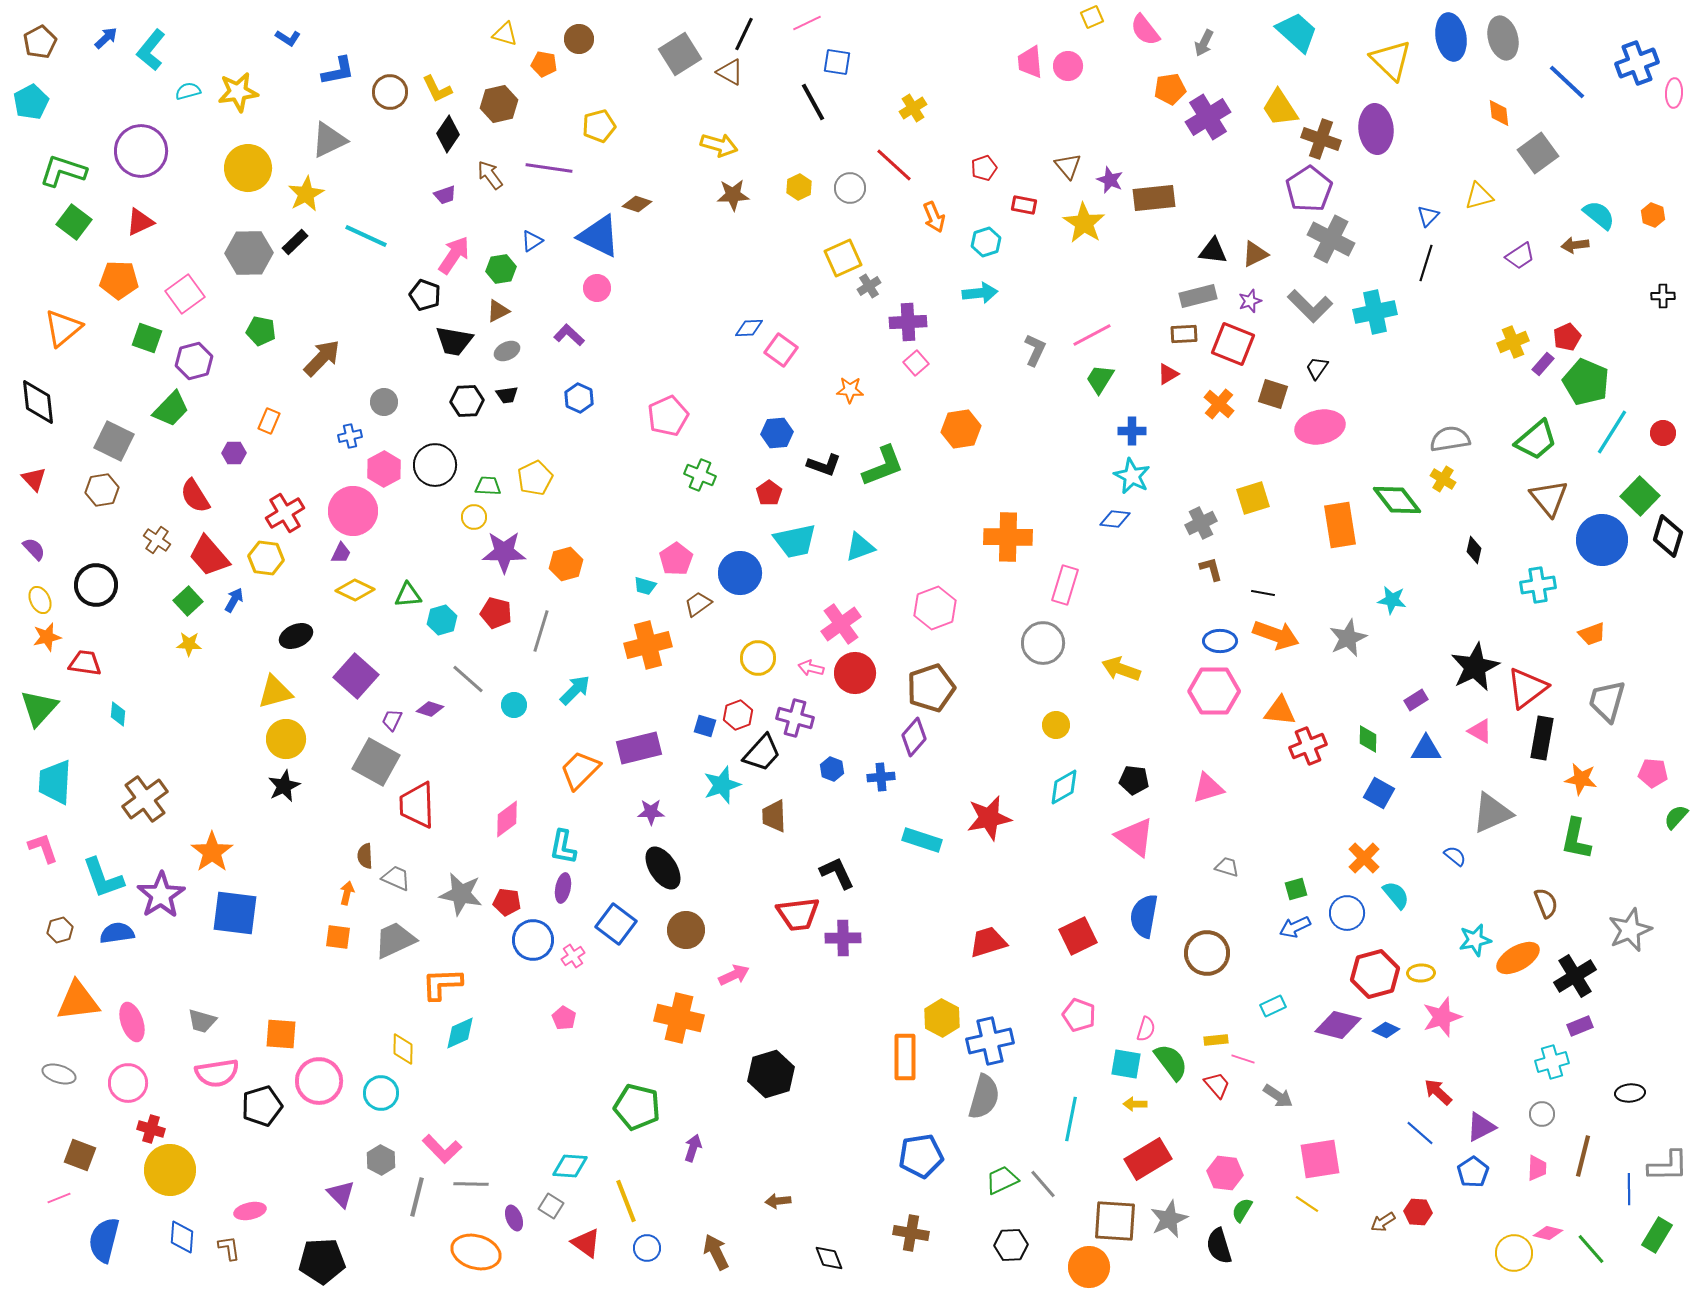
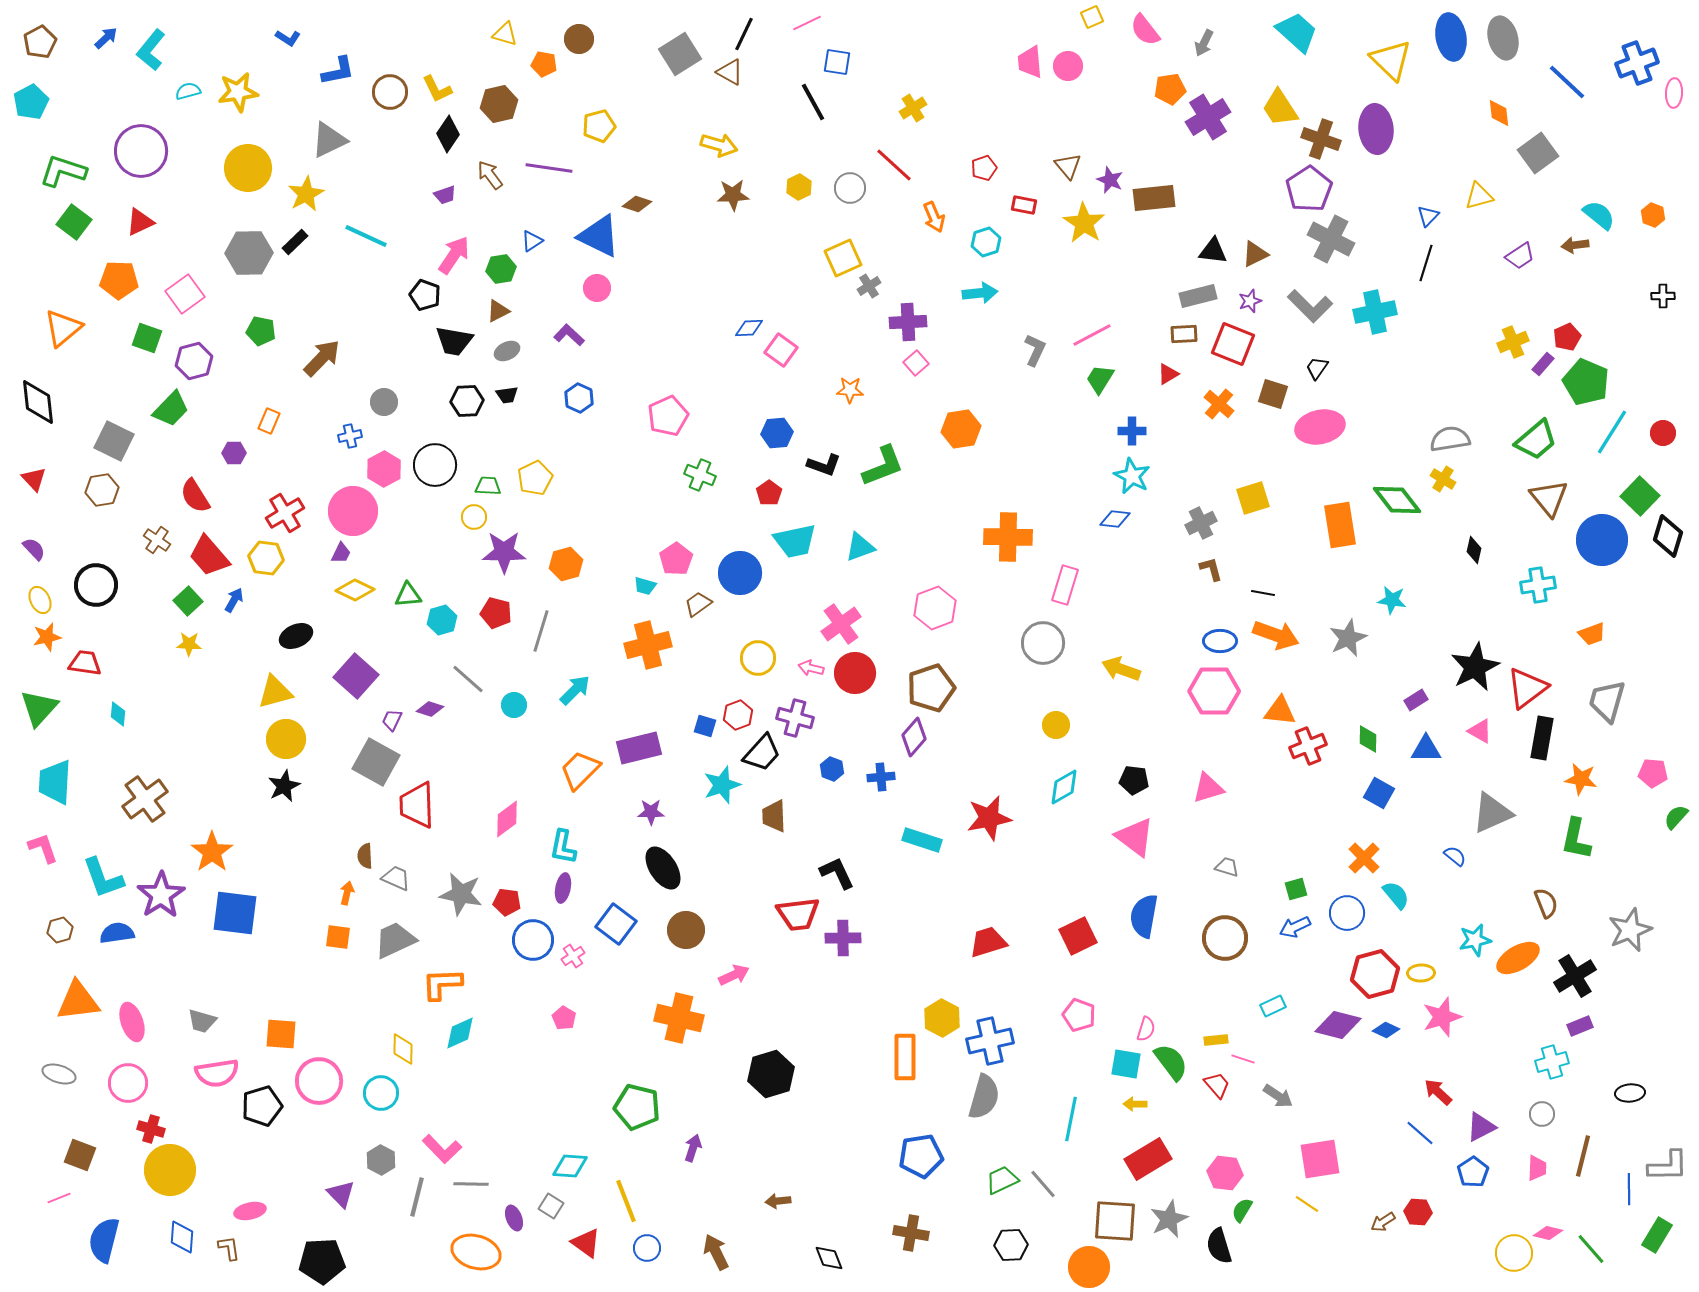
brown circle at (1207, 953): moved 18 px right, 15 px up
